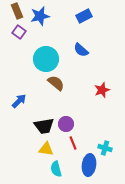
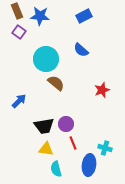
blue star: rotated 18 degrees clockwise
